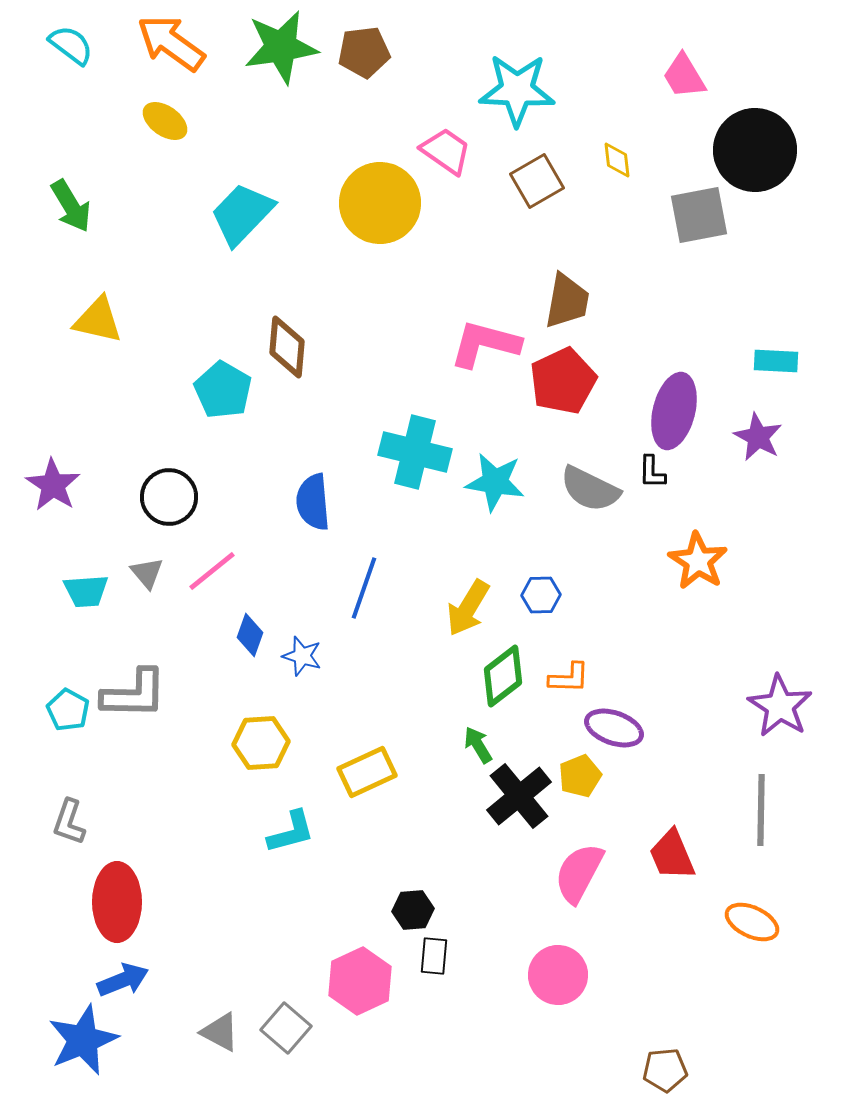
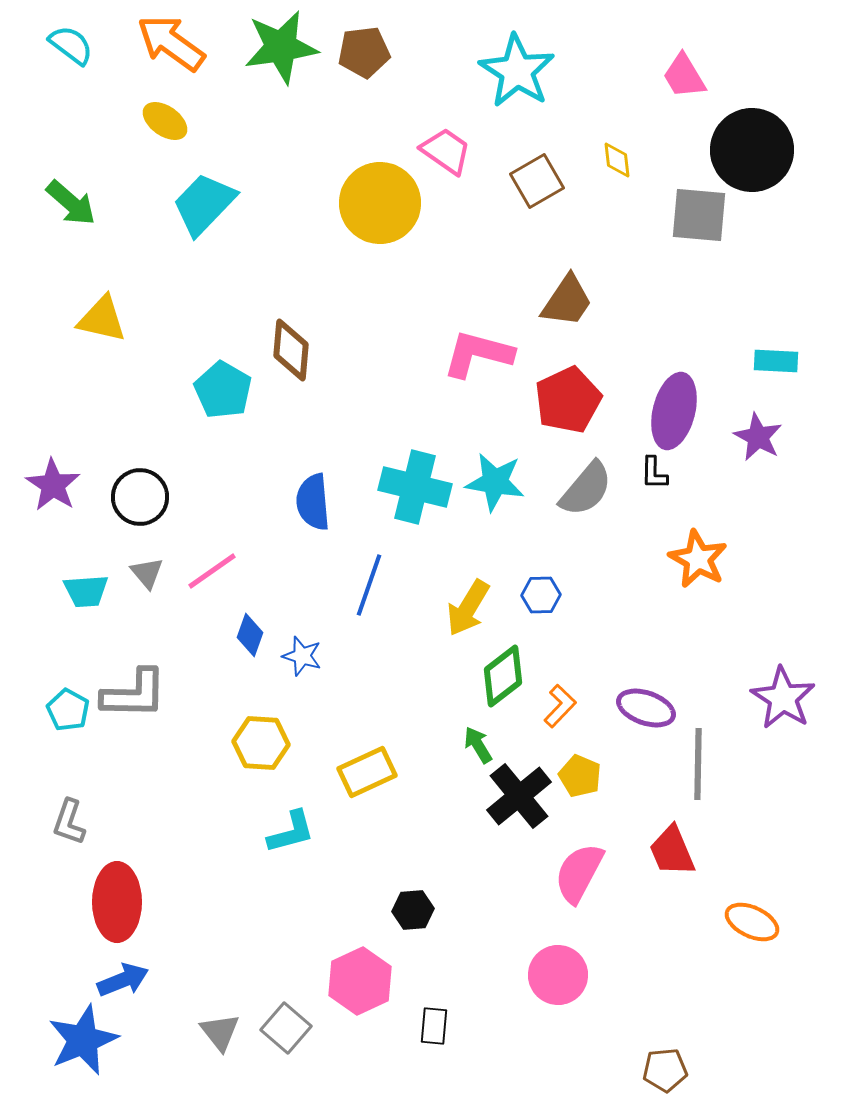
cyan star at (517, 90): moved 19 px up; rotated 30 degrees clockwise
black circle at (755, 150): moved 3 px left
green arrow at (71, 206): moved 3 px up; rotated 18 degrees counterclockwise
cyan trapezoid at (242, 214): moved 38 px left, 10 px up
gray square at (699, 215): rotated 16 degrees clockwise
brown trapezoid at (567, 301): rotated 24 degrees clockwise
yellow triangle at (98, 320): moved 4 px right, 1 px up
pink L-shape at (485, 344): moved 7 px left, 10 px down
brown diamond at (287, 347): moved 4 px right, 3 px down
red pentagon at (563, 381): moved 5 px right, 19 px down
cyan cross at (415, 452): moved 35 px down
black L-shape at (652, 472): moved 2 px right, 1 px down
gray semicircle at (590, 489): moved 4 px left; rotated 76 degrees counterclockwise
black circle at (169, 497): moved 29 px left
orange star at (698, 561): moved 2 px up; rotated 4 degrees counterclockwise
pink line at (212, 571): rotated 4 degrees clockwise
blue line at (364, 588): moved 5 px right, 3 px up
orange L-shape at (569, 678): moved 9 px left, 28 px down; rotated 48 degrees counterclockwise
purple star at (780, 706): moved 3 px right, 8 px up
purple ellipse at (614, 728): moved 32 px right, 20 px up
yellow hexagon at (261, 743): rotated 8 degrees clockwise
yellow pentagon at (580, 776): rotated 27 degrees counterclockwise
gray line at (761, 810): moved 63 px left, 46 px up
red trapezoid at (672, 855): moved 4 px up
black rectangle at (434, 956): moved 70 px down
gray triangle at (220, 1032): rotated 24 degrees clockwise
